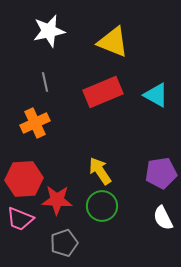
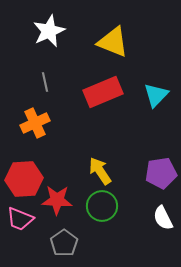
white star: rotated 12 degrees counterclockwise
cyan triangle: rotated 44 degrees clockwise
gray pentagon: rotated 16 degrees counterclockwise
